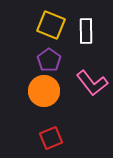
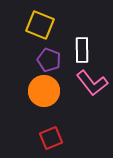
yellow square: moved 11 px left
white rectangle: moved 4 px left, 19 px down
purple pentagon: rotated 15 degrees counterclockwise
